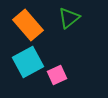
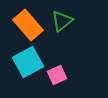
green triangle: moved 7 px left, 3 px down
